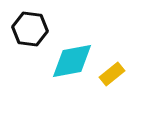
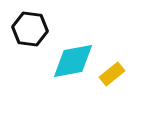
cyan diamond: moved 1 px right
